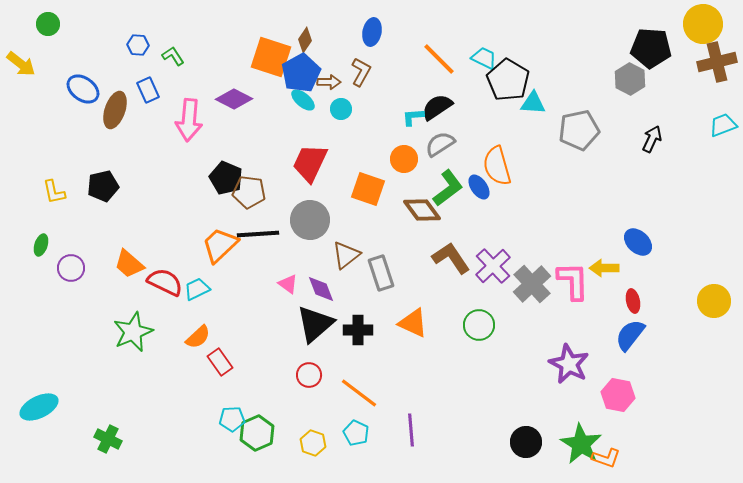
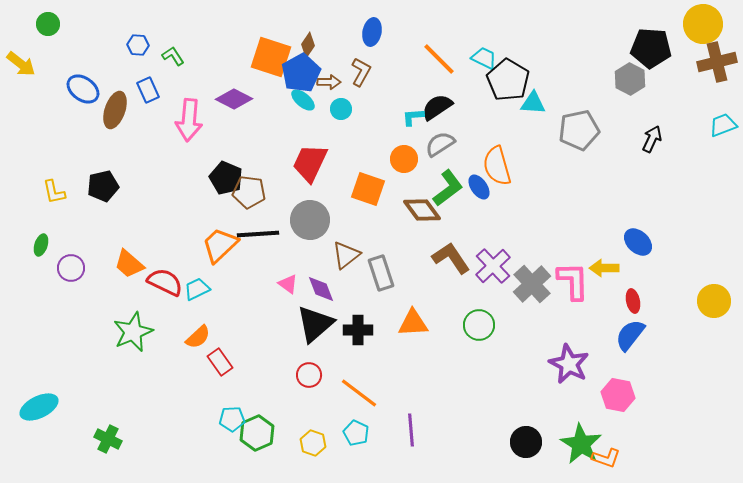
brown diamond at (305, 40): moved 3 px right, 5 px down
orange triangle at (413, 323): rotated 28 degrees counterclockwise
